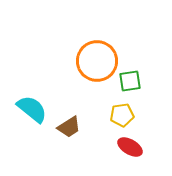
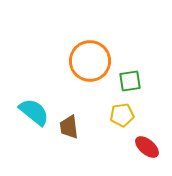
orange circle: moved 7 px left
cyan semicircle: moved 2 px right, 3 px down
brown trapezoid: rotated 115 degrees clockwise
red ellipse: moved 17 px right; rotated 10 degrees clockwise
